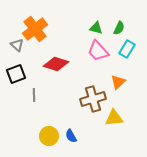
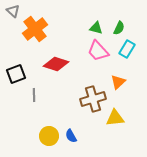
gray triangle: moved 4 px left, 34 px up
yellow triangle: moved 1 px right
